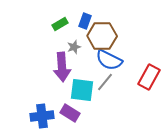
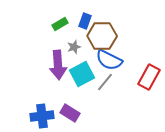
purple arrow: moved 4 px left, 2 px up
cyan square: moved 16 px up; rotated 35 degrees counterclockwise
